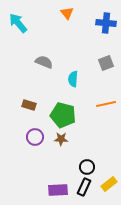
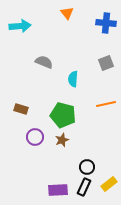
cyan arrow: moved 2 px right, 3 px down; rotated 125 degrees clockwise
brown rectangle: moved 8 px left, 4 px down
brown star: moved 1 px right, 1 px down; rotated 24 degrees counterclockwise
